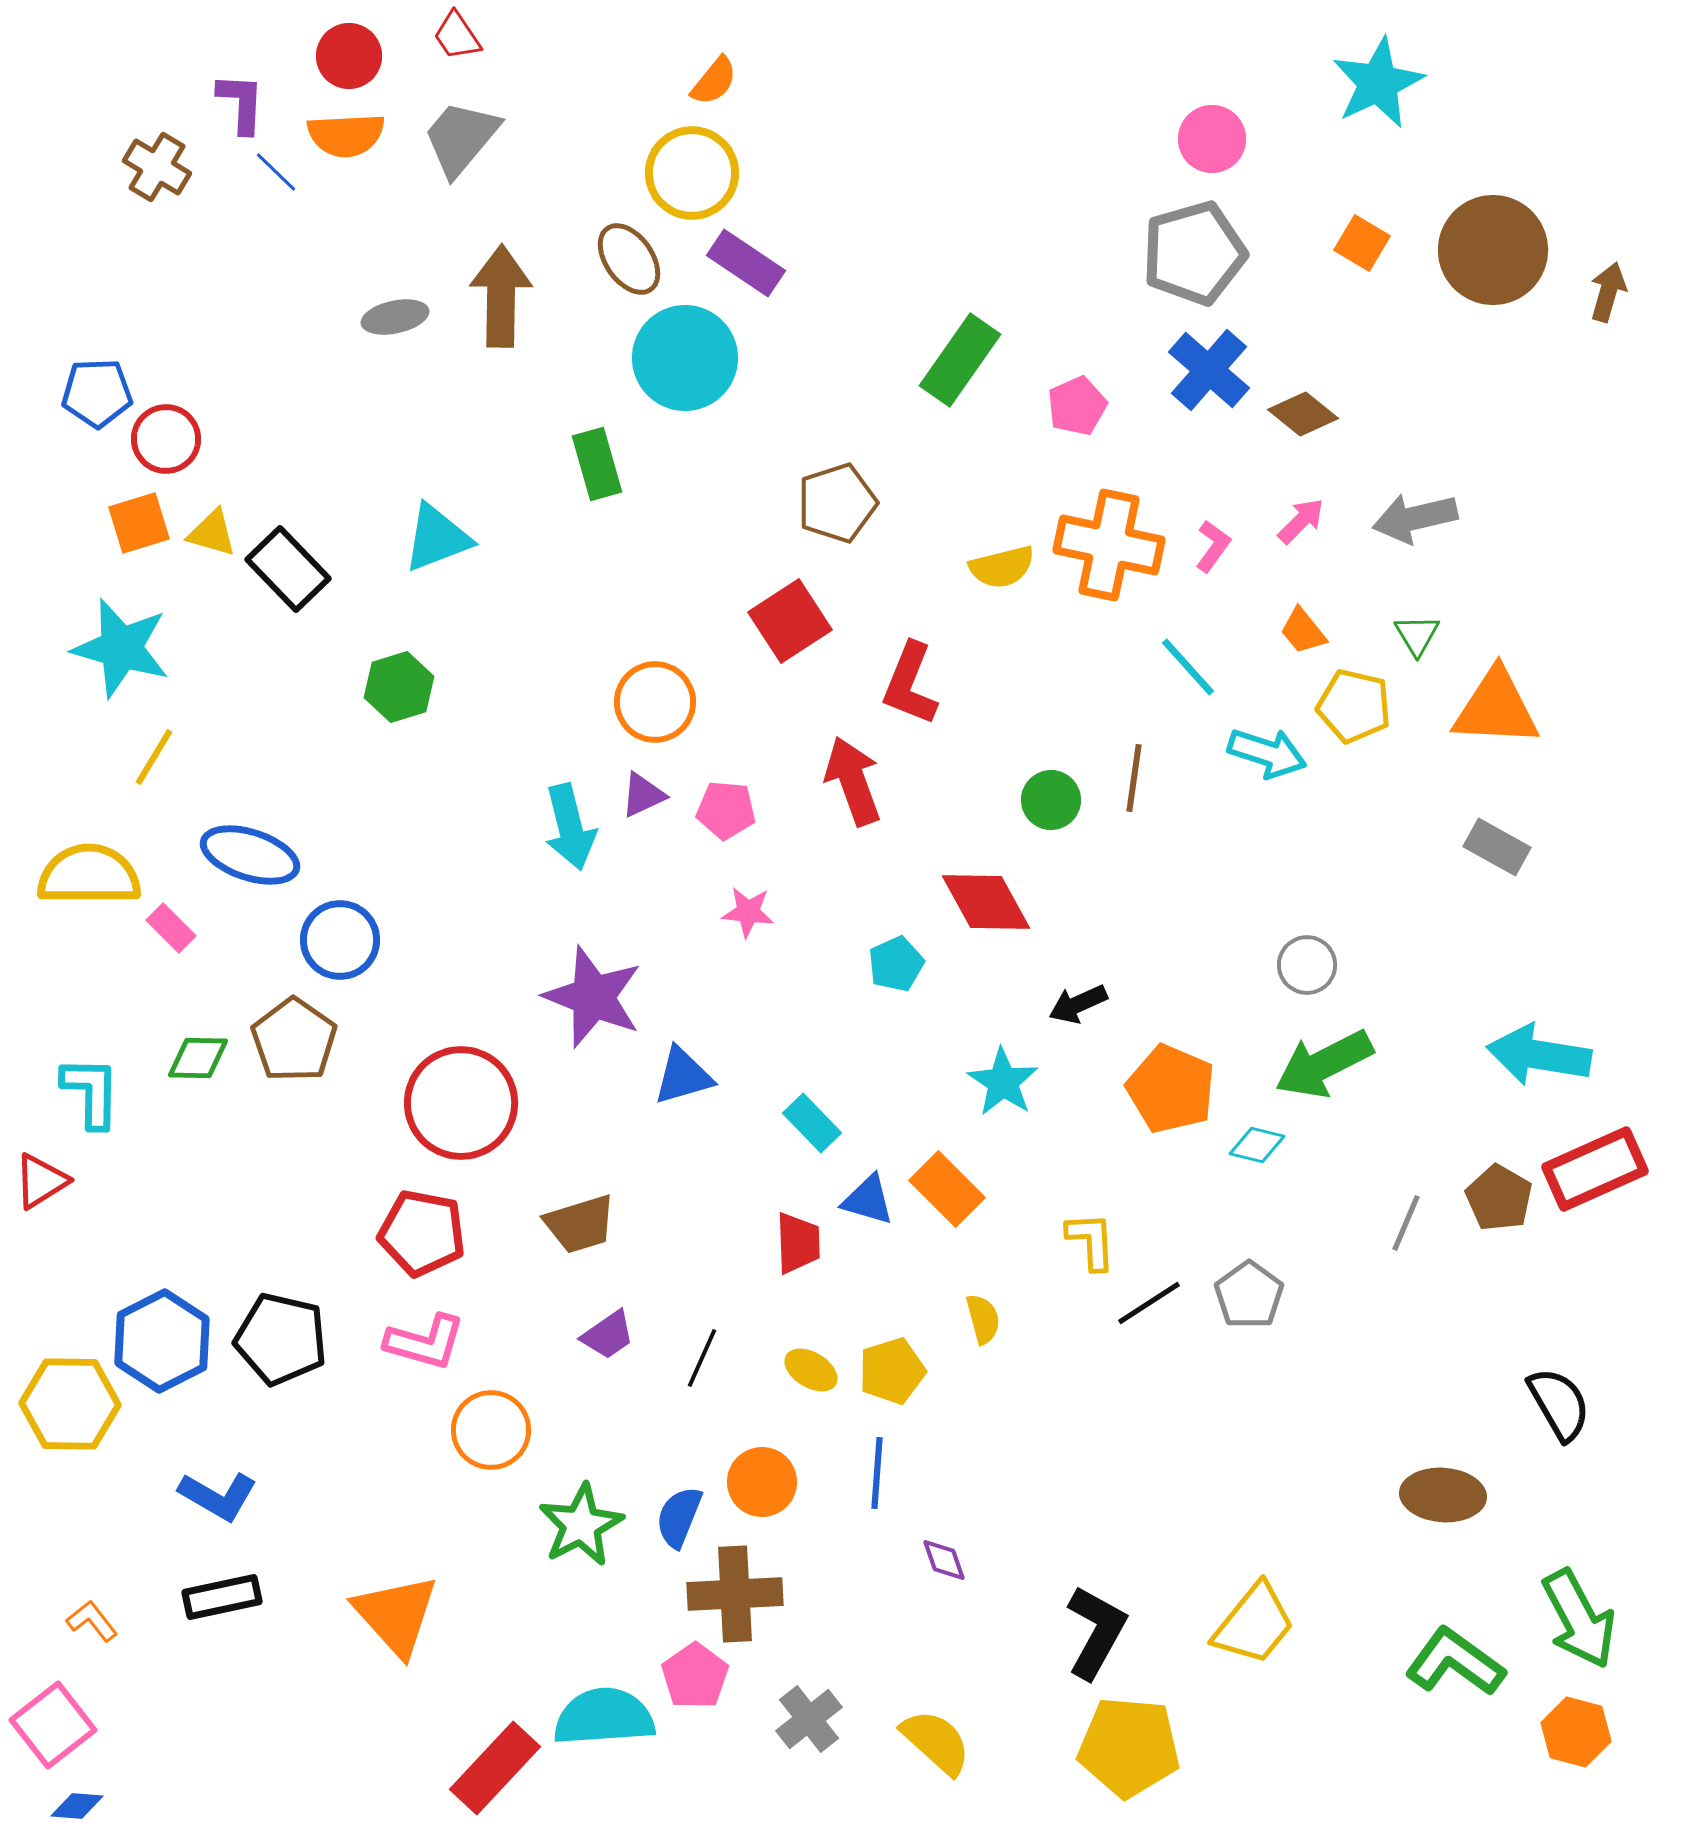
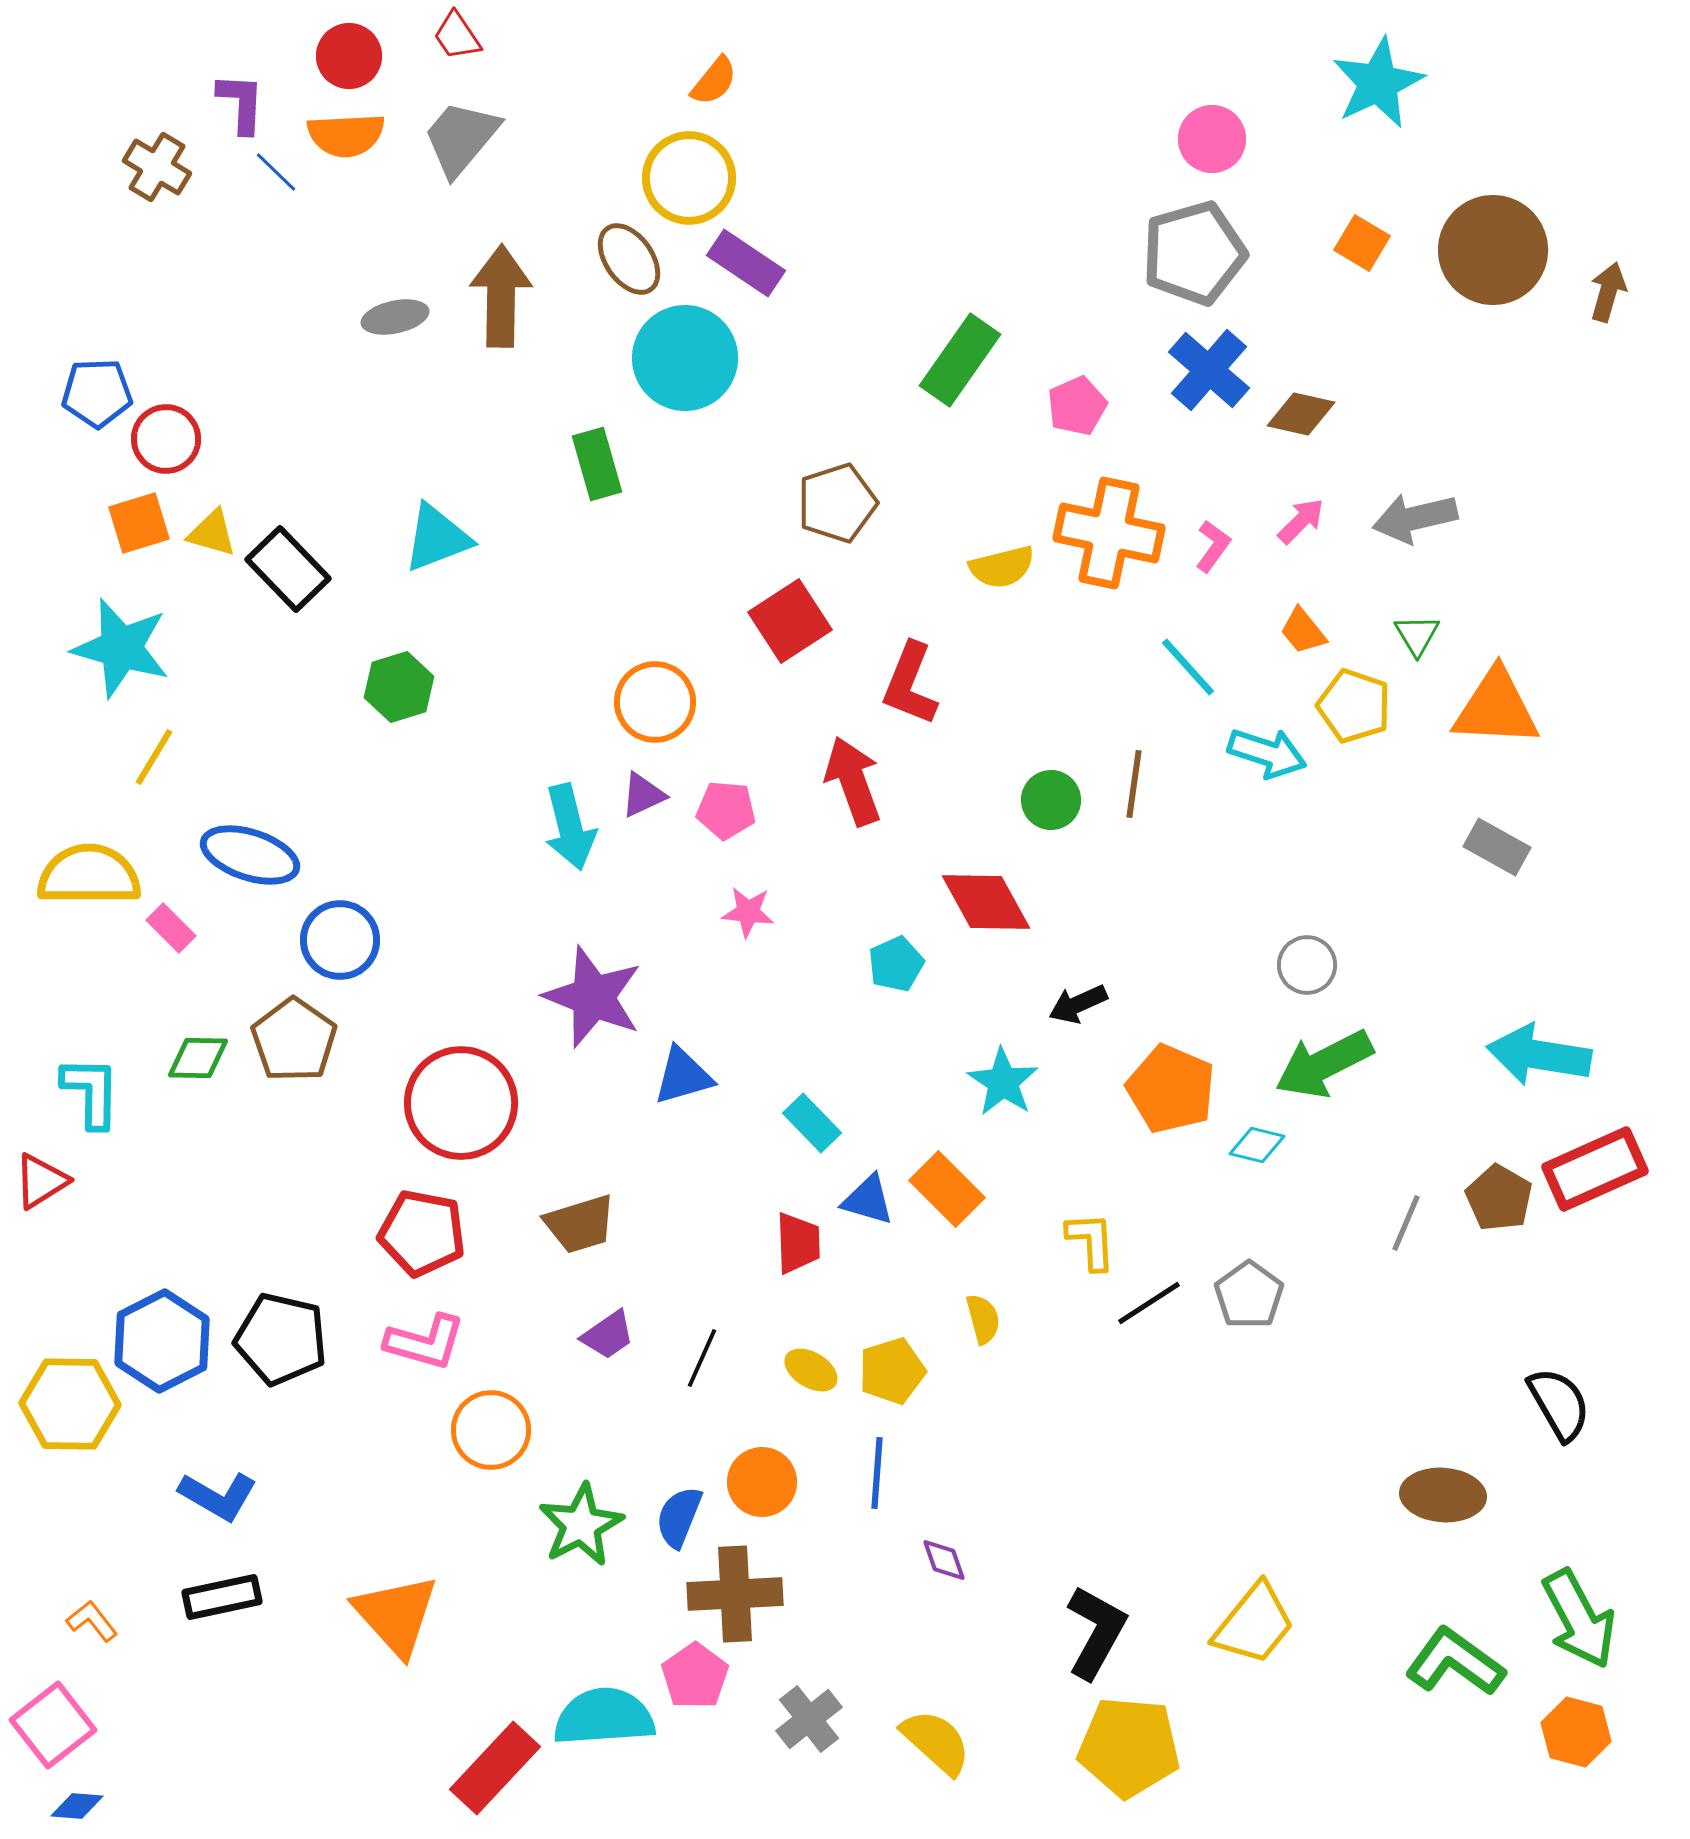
yellow circle at (692, 173): moved 3 px left, 5 px down
brown diamond at (1303, 414): moved 2 px left; rotated 26 degrees counterclockwise
orange cross at (1109, 545): moved 12 px up
yellow pentagon at (1354, 706): rotated 6 degrees clockwise
brown line at (1134, 778): moved 6 px down
